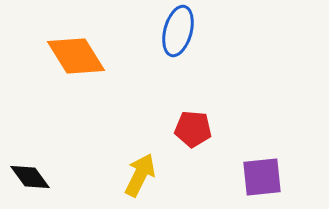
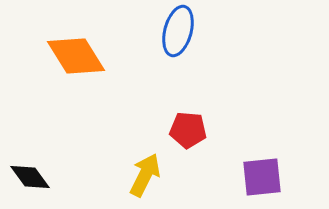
red pentagon: moved 5 px left, 1 px down
yellow arrow: moved 5 px right
